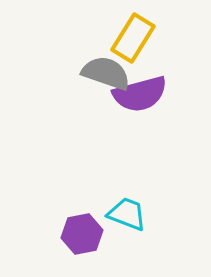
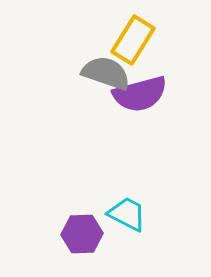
yellow rectangle: moved 2 px down
cyan trapezoid: rotated 6 degrees clockwise
purple hexagon: rotated 9 degrees clockwise
